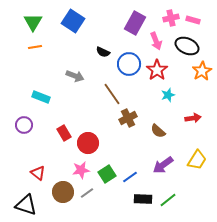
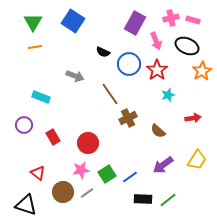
brown line: moved 2 px left
red rectangle: moved 11 px left, 4 px down
